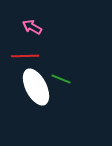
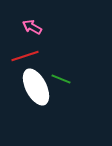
red line: rotated 16 degrees counterclockwise
